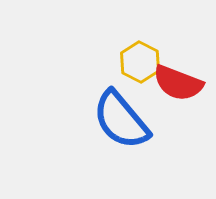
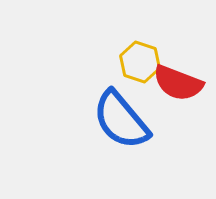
yellow hexagon: rotated 9 degrees counterclockwise
